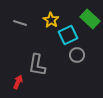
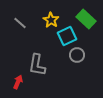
green rectangle: moved 4 px left
gray line: rotated 24 degrees clockwise
cyan square: moved 1 px left, 1 px down
